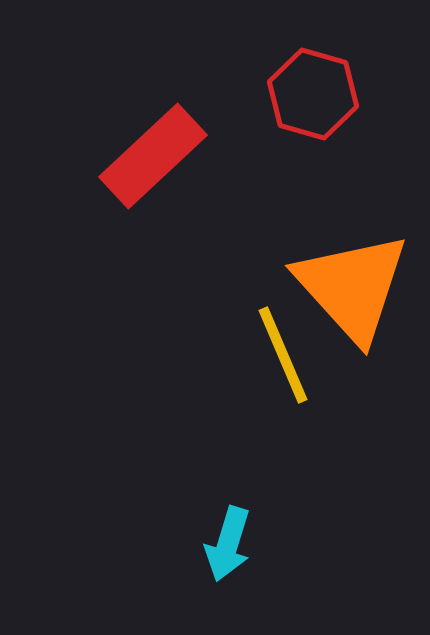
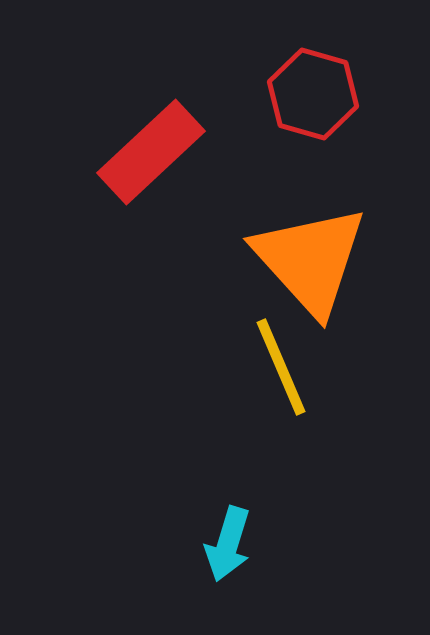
red rectangle: moved 2 px left, 4 px up
orange triangle: moved 42 px left, 27 px up
yellow line: moved 2 px left, 12 px down
